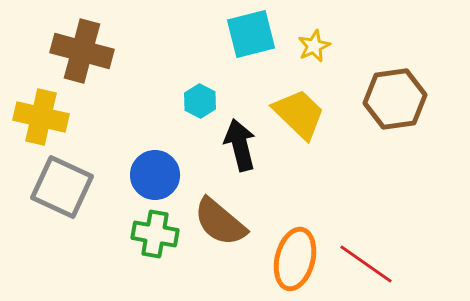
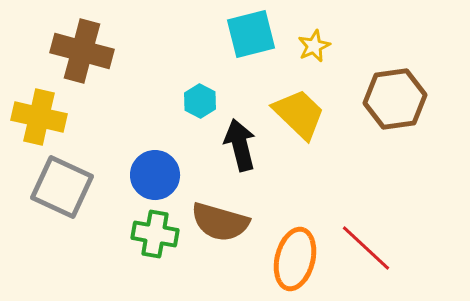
yellow cross: moved 2 px left
brown semicircle: rotated 24 degrees counterclockwise
red line: moved 16 px up; rotated 8 degrees clockwise
